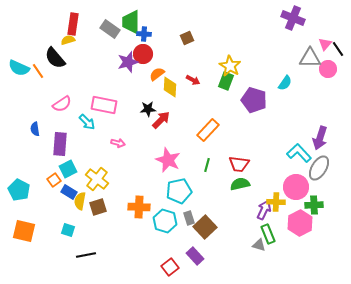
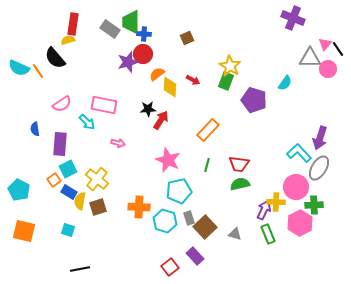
red arrow at (161, 120): rotated 12 degrees counterclockwise
gray triangle at (259, 245): moved 24 px left, 11 px up
black line at (86, 255): moved 6 px left, 14 px down
